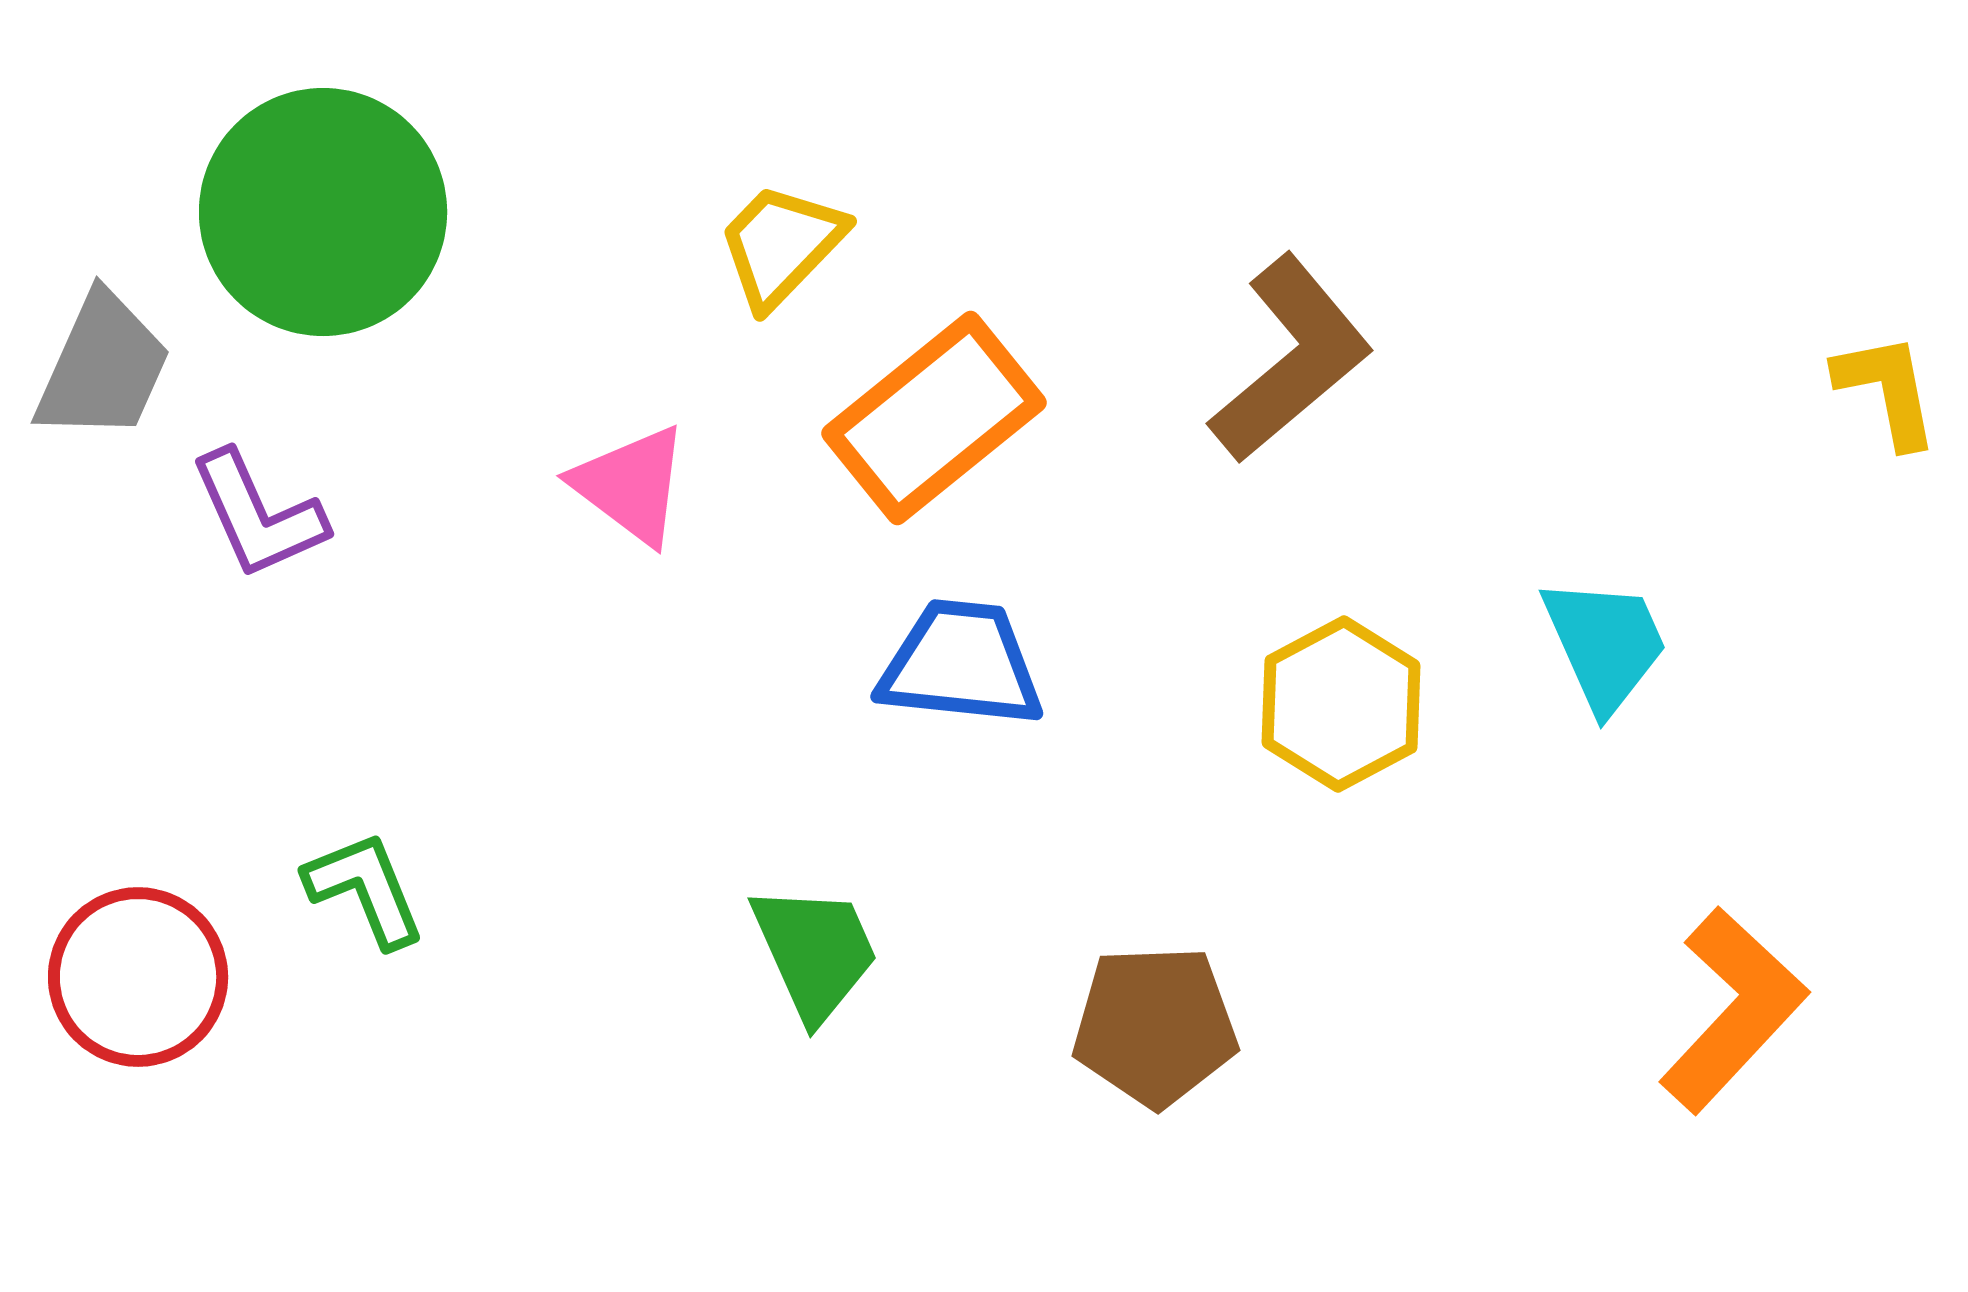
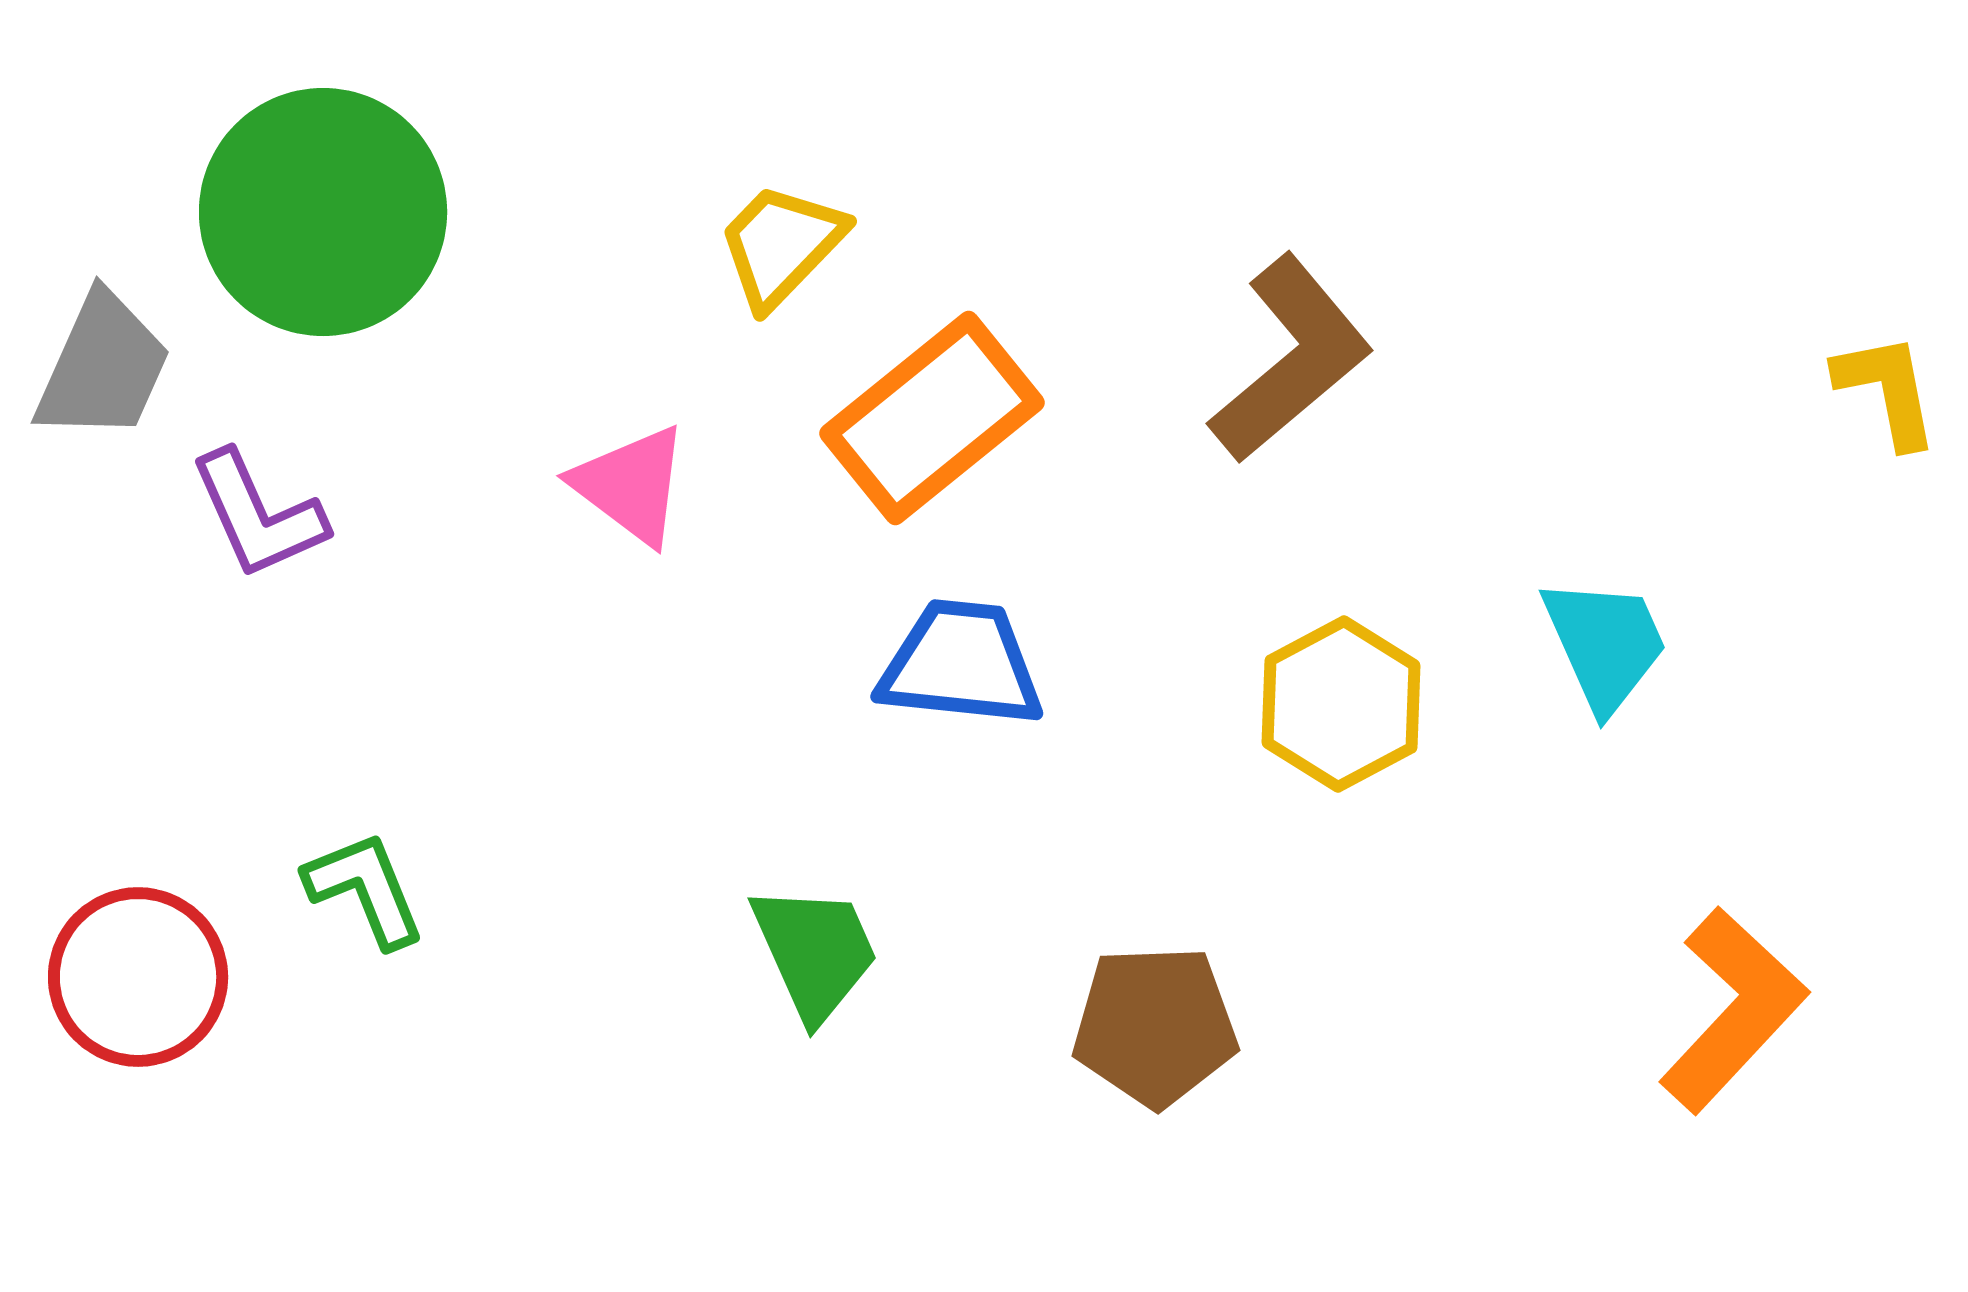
orange rectangle: moved 2 px left
